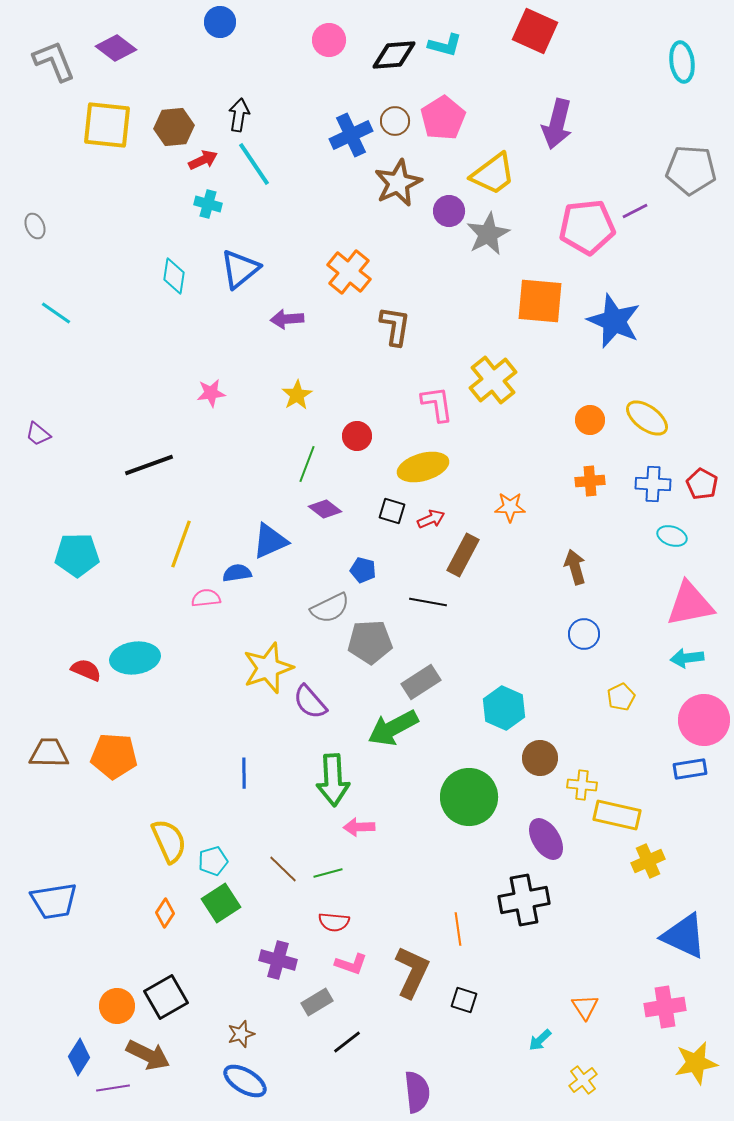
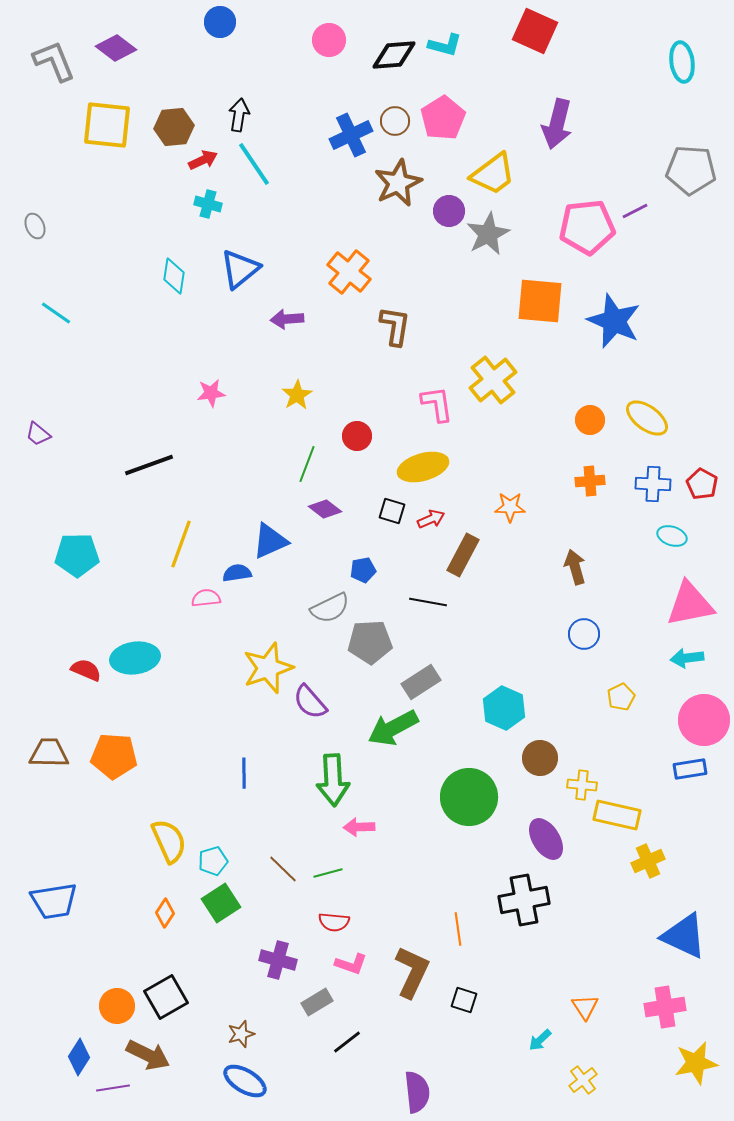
blue pentagon at (363, 570): rotated 25 degrees counterclockwise
